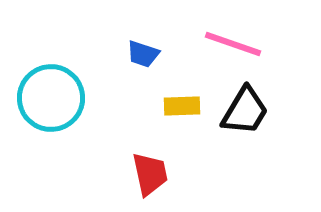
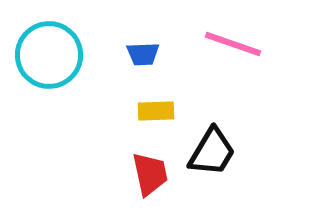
blue trapezoid: rotated 20 degrees counterclockwise
cyan circle: moved 2 px left, 43 px up
yellow rectangle: moved 26 px left, 5 px down
black trapezoid: moved 33 px left, 41 px down
